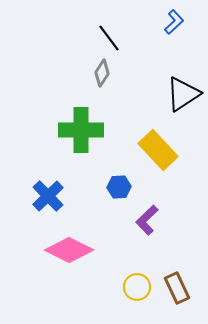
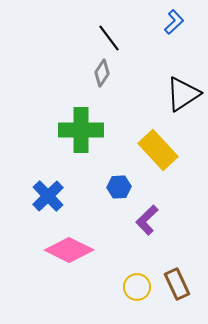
brown rectangle: moved 4 px up
